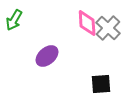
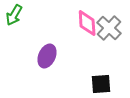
green arrow: moved 5 px up
gray cross: moved 1 px right
purple ellipse: rotated 25 degrees counterclockwise
